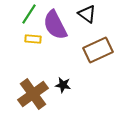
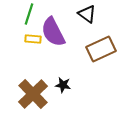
green line: rotated 15 degrees counterclockwise
purple semicircle: moved 2 px left, 7 px down
brown rectangle: moved 3 px right, 1 px up
brown cross: rotated 8 degrees counterclockwise
